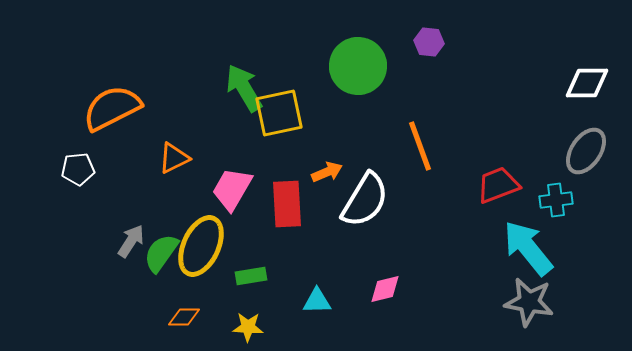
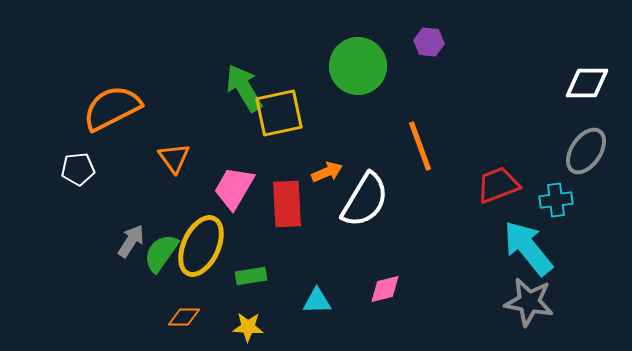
orange triangle: rotated 40 degrees counterclockwise
pink trapezoid: moved 2 px right, 1 px up
